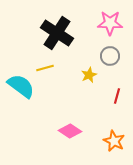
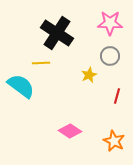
yellow line: moved 4 px left, 5 px up; rotated 12 degrees clockwise
